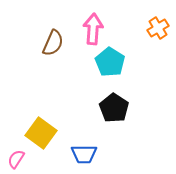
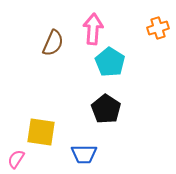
orange cross: rotated 15 degrees clockwise
black pentagon: moved 8 px left, 1 px down
yellow square: moved 1 px up; rotated 28 degrees counterclockwise
